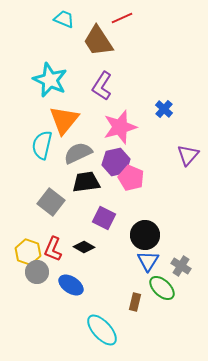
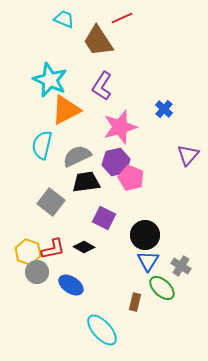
orange triangle: moved 2 px right, 10 px up; rotated 24 degrees clockwise
gray semicircle: moved 1 px left, 3 px down
red L-shape: rotated 125 degrees counterclockwise
